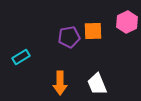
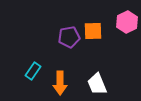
cyan rectangle: moved 12 px right, 14 px down; rotated 24 degrees counterclockwise
